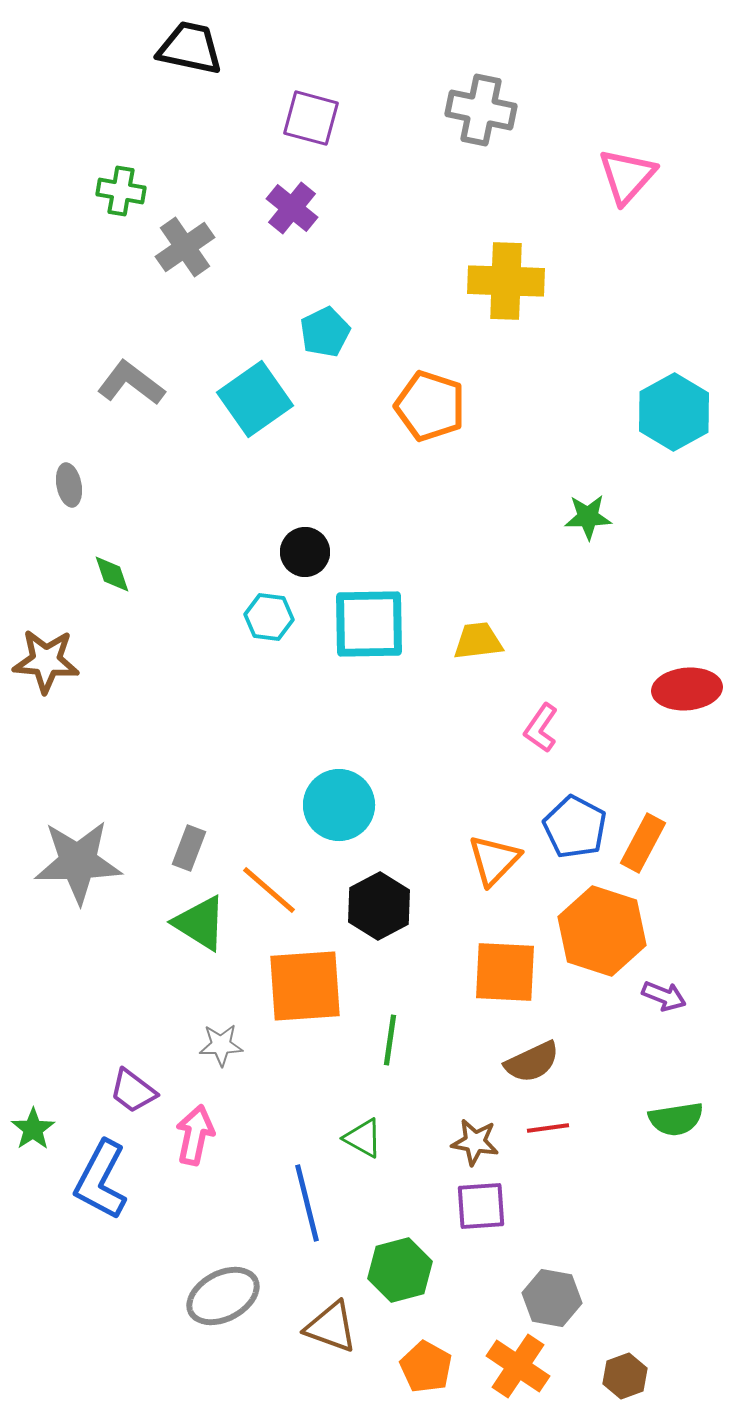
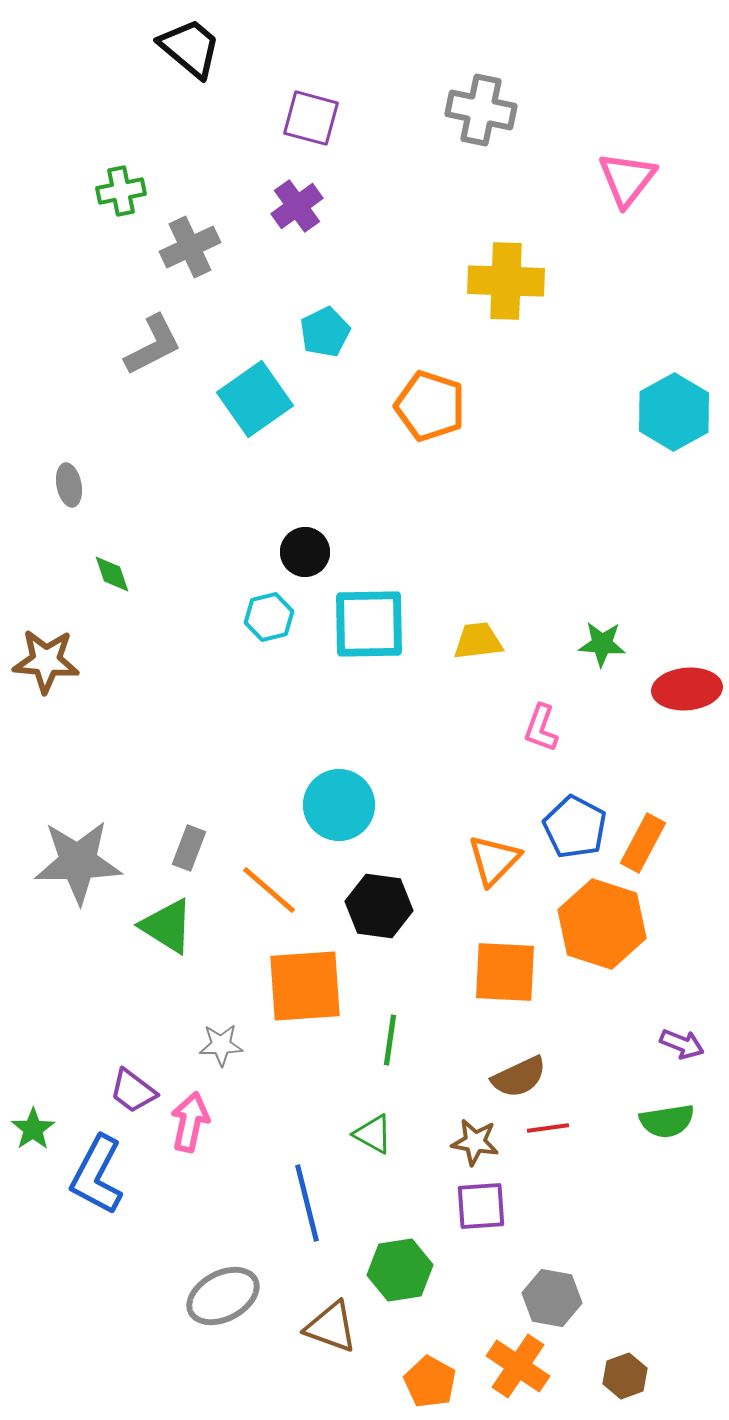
black trapezoid at (190, 48): rotated 28 degrees clockwise
pink triangle at (627, 176): moved 3 px down; rotated 4 degrees counterclockwise
green cross at (121, 191): rotated 21 degrees counterclockwise
purple cross at (292, 208): moved 5 px right, 2 px up; rotated 15 degrees clockwise
gray cross at (185, 247): moved 5 px right; rotated 10 degrees clockwise
gray L-shape at (131, 383): moved 22 px right, 38 px up; rotated 116 degrees clockwise
green star at (588, 517): moved 14 px right, 127 px down; rotated 6 degrees clockwise
cyan hexagon at (269, 617): rotated 21 degrees counterclockwise
pink L-shape at (541, 728): rotated 15 degrees counterclockwise
black hexagon at (379, 906): rotated 24 degrees counterclockwise
green triangle at (200, 923): moved 33 px left, 3 px down
orange hexagon at (602, 931): moved 7 px up
purple arrow at (664, 996): moved 18 px right, 48 px down
brown semicircle at (532, 1062): moved 13 px left, 15 px down
green semicircle at (676, 1119): moved 9 px left, 2 px down
pink arrow at (195, 1135): moved 5 px left, 13 px up
green triangle at (363, 1138): moved 10 px right, 4 px up
blue L-shape at (101, 1180): moved 4 px left, 5 px up
green hexagon at (400, 1270): rotated 6 degrees clockwise
orange pentagon at (426, 1367): moved 4 px right, 15 px down
